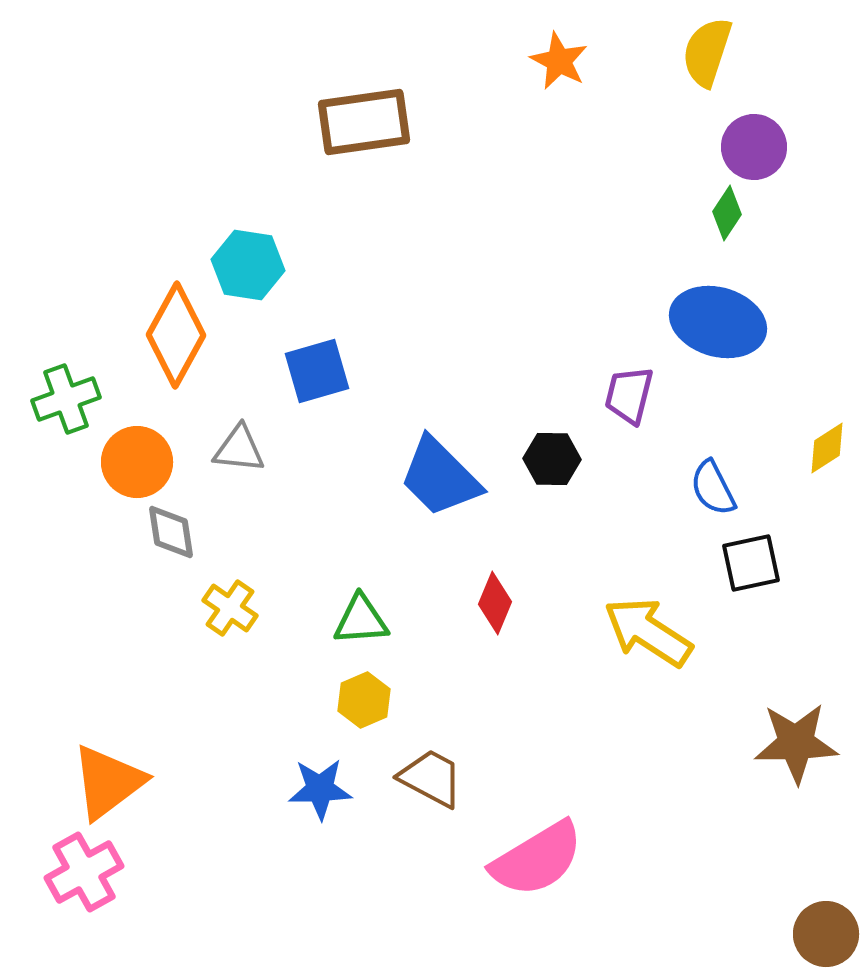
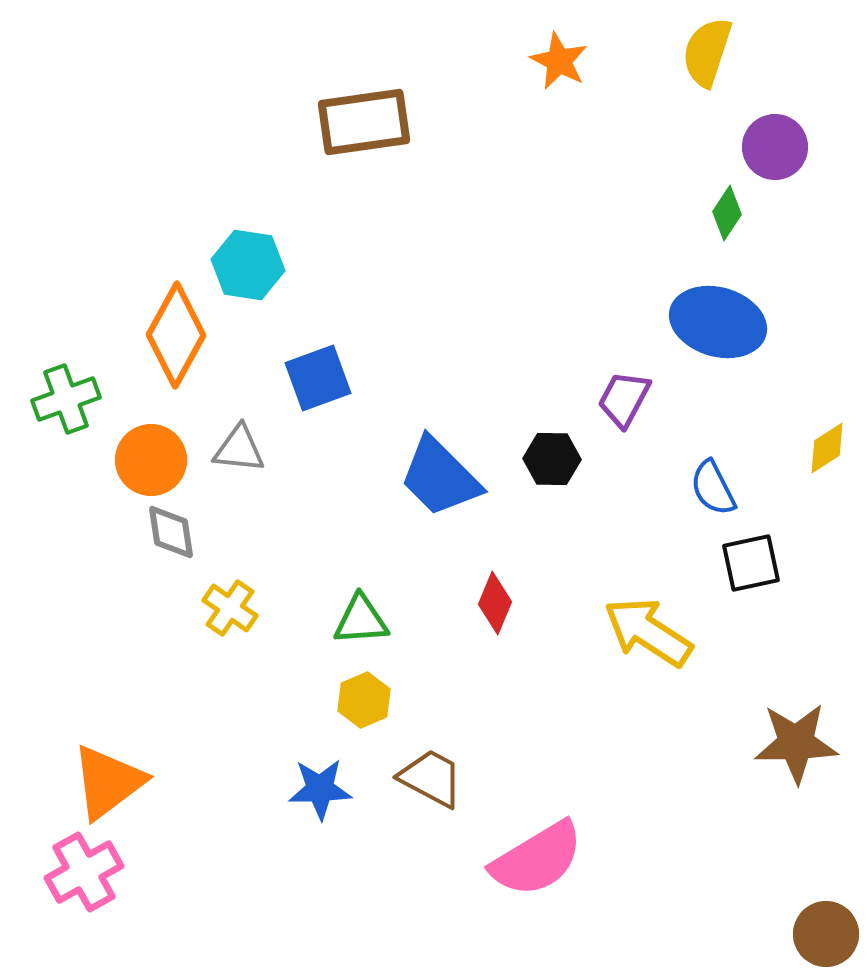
purple circle: moved 21 px right
blue square: moved 1 px right, 7 px down; rotated 4 degrees counterclockwise
purple trapezoid: moved 5 px left, 4 px down; rotated 14 degrees clockwise
orange circle: moved 14 px right, 2 px up
